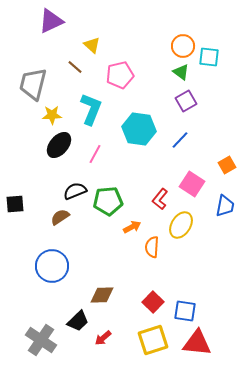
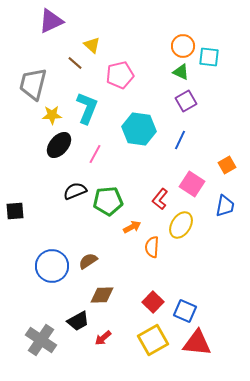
brown line: moved 4 px up
green triangle: rotated 12 degrees counterclockwise
cyan L-shape: moved 4 px left, 1 px up
blue line: rotated 18 degrees counterclockwise
black square: moved 7 px down
brown semicircle: moved 28 px right, 44 px down
blue square: rotated 15 degrees clockwise
black trapezoid: rotated 15 degrees clockwise
yellow square: rotated 12 degrees counterclockwise
